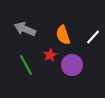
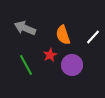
gray arrow: moved 1 px up
